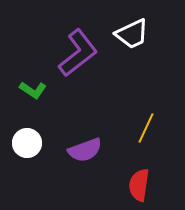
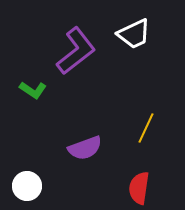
white trapezoid: moved 2 px right
purple L-shape: moved 2 px left, 2 px up
white circle: moved 43 px down
purple semicircle: moved 2 px up
red semicircle: moved 3 px down
